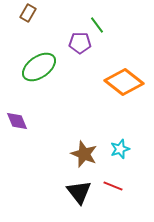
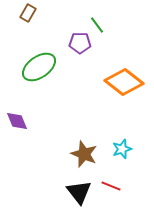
cyan star: moved 2 px right
red line: moved 2 px left
